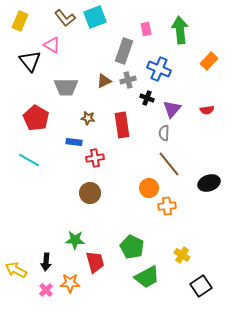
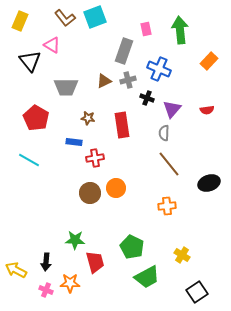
orange circle: moved 33 px left
black square: moved 4 px left, 6 px down
pink cross: rotated 24 degrees counterclockwise
